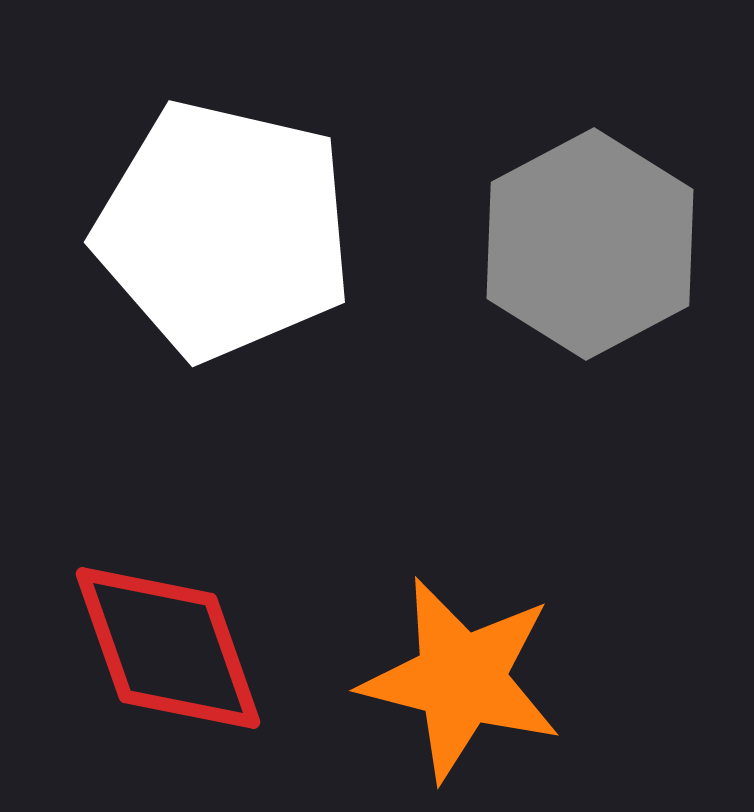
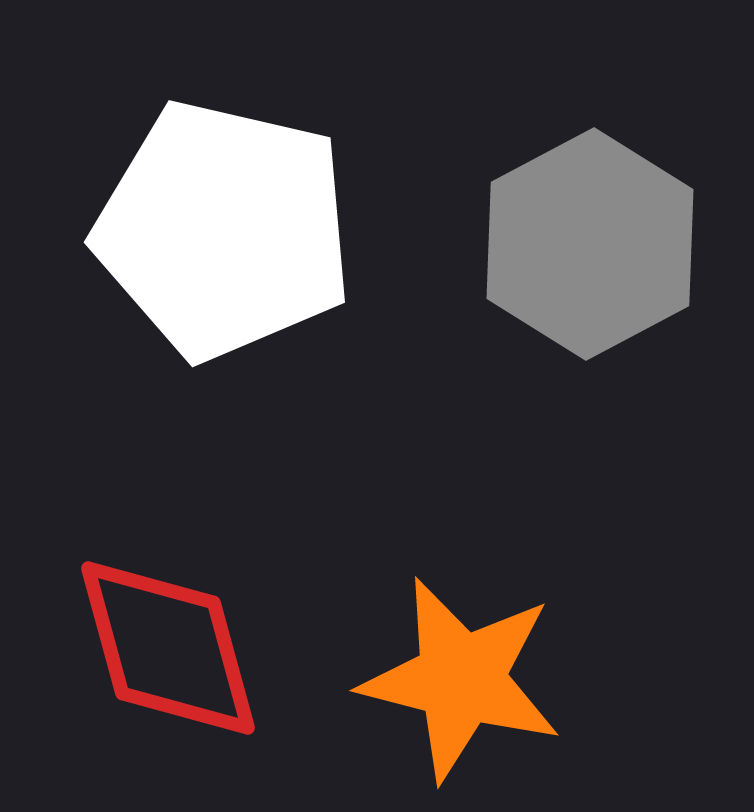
red diamond: rotated 4 degrees clockwise
